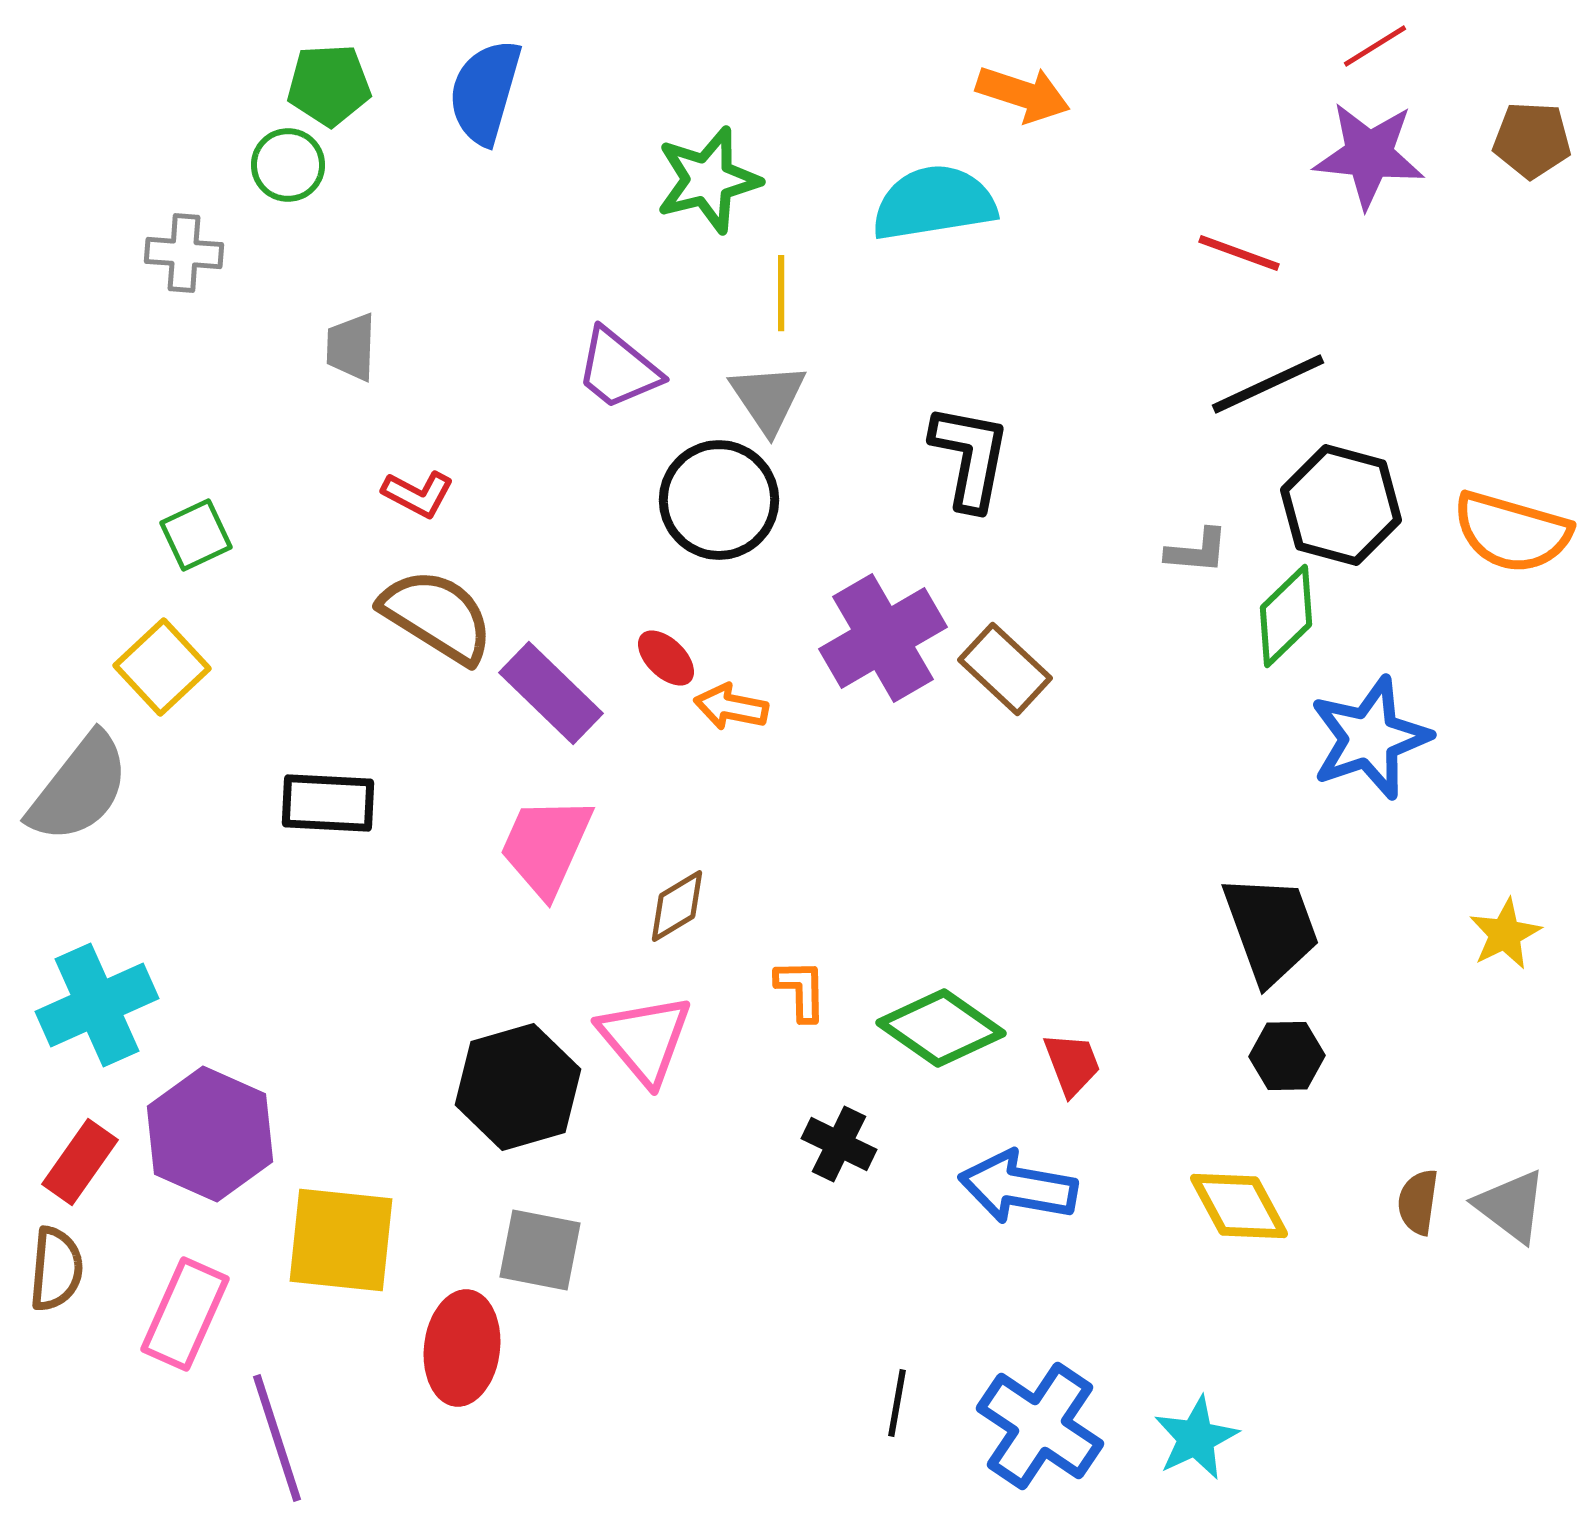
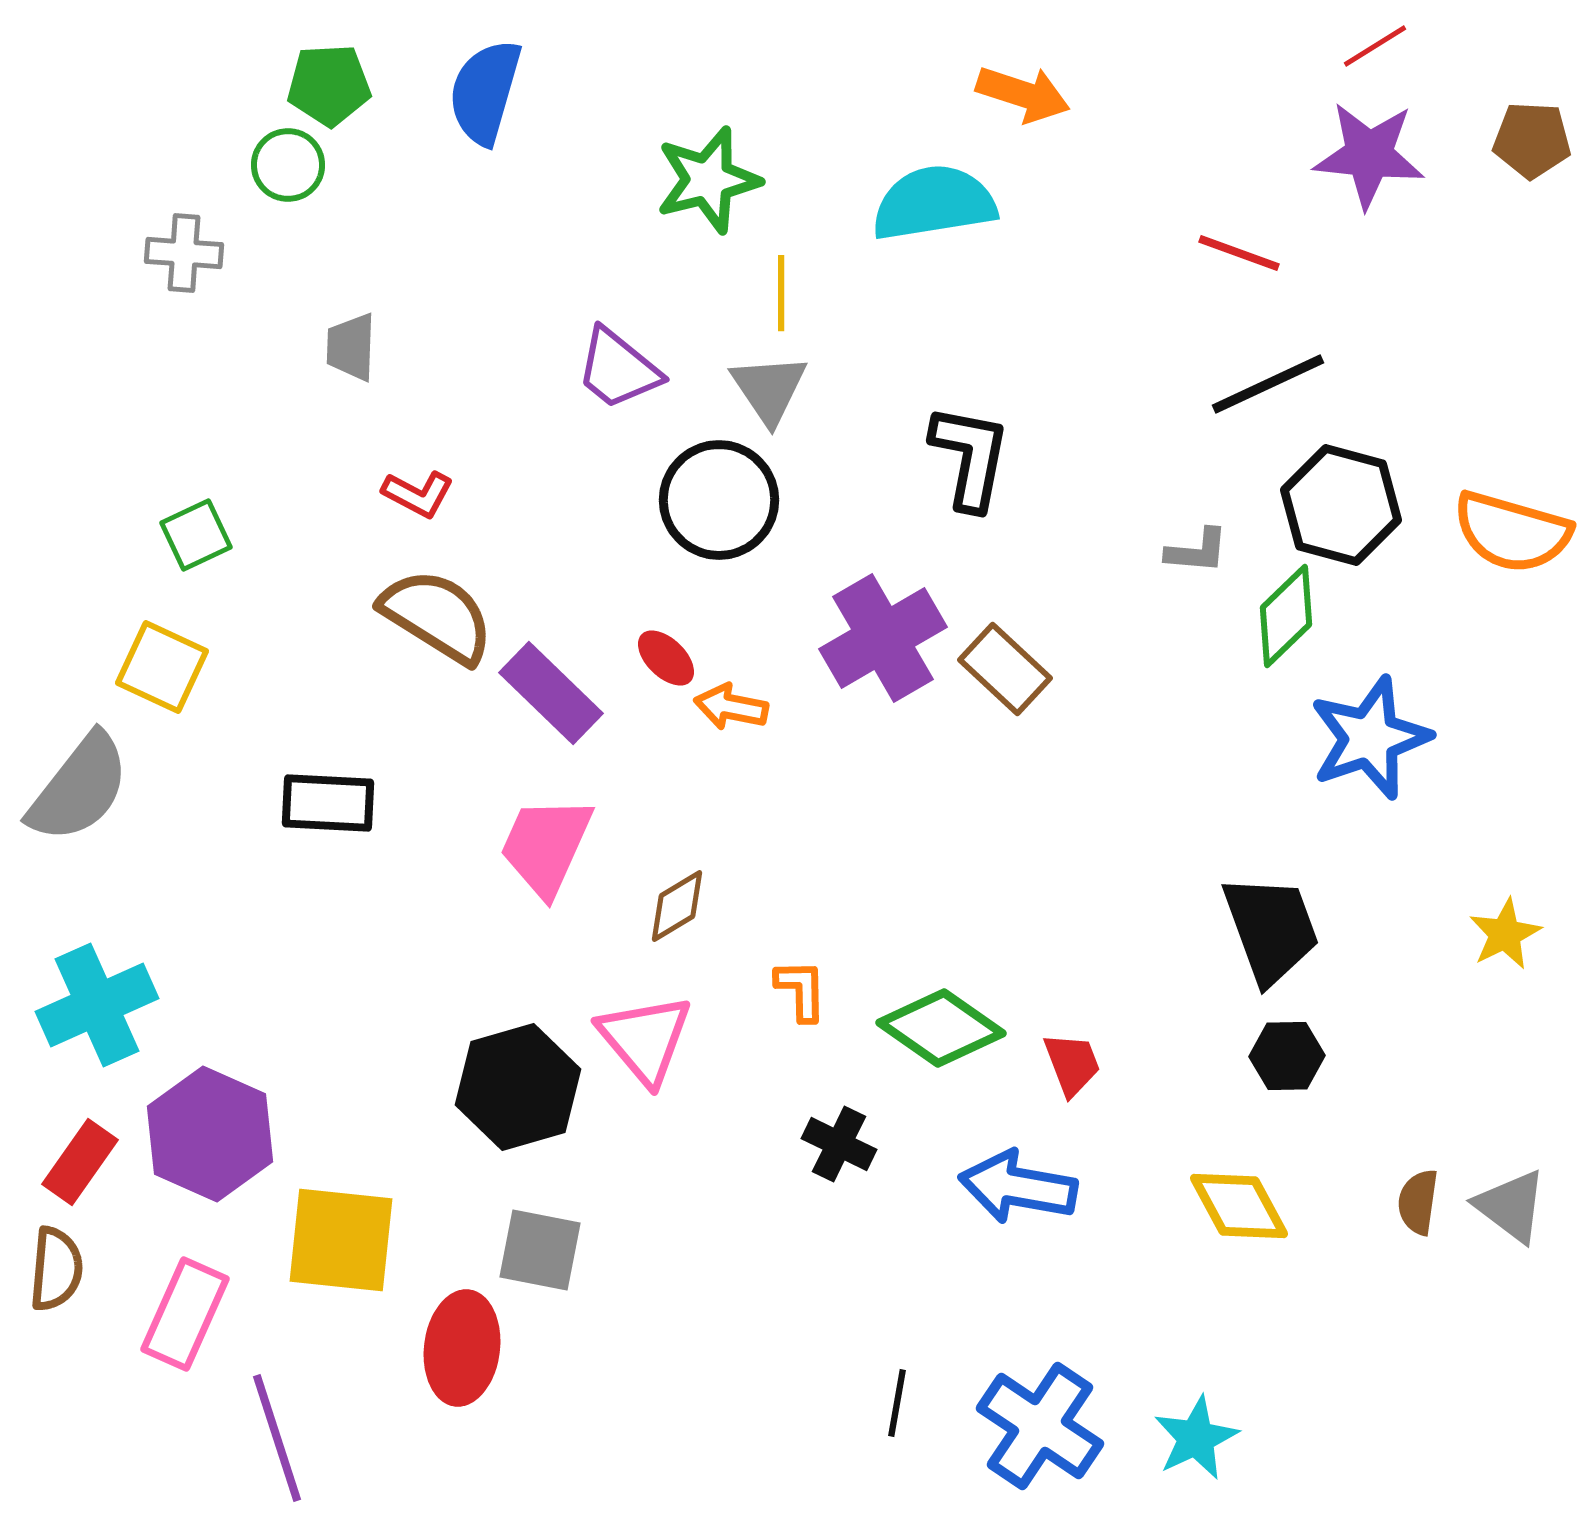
gray triangle at (768, 398): moved 1 px right, 9 px up
yellow square at (162, 667): rotated 22 degrees counterclockwise
